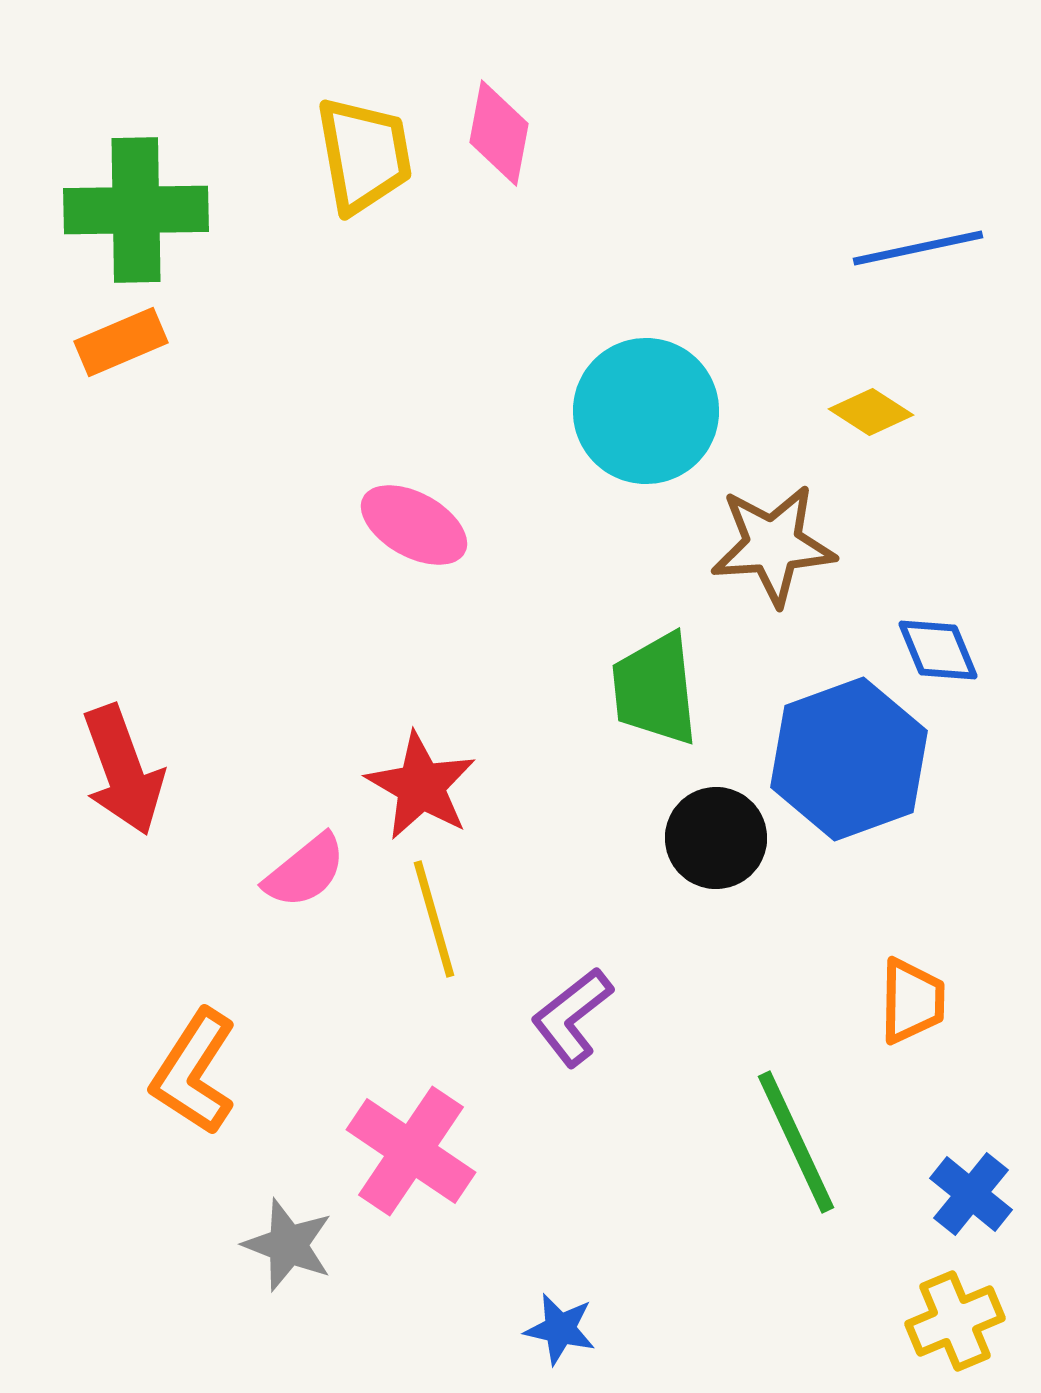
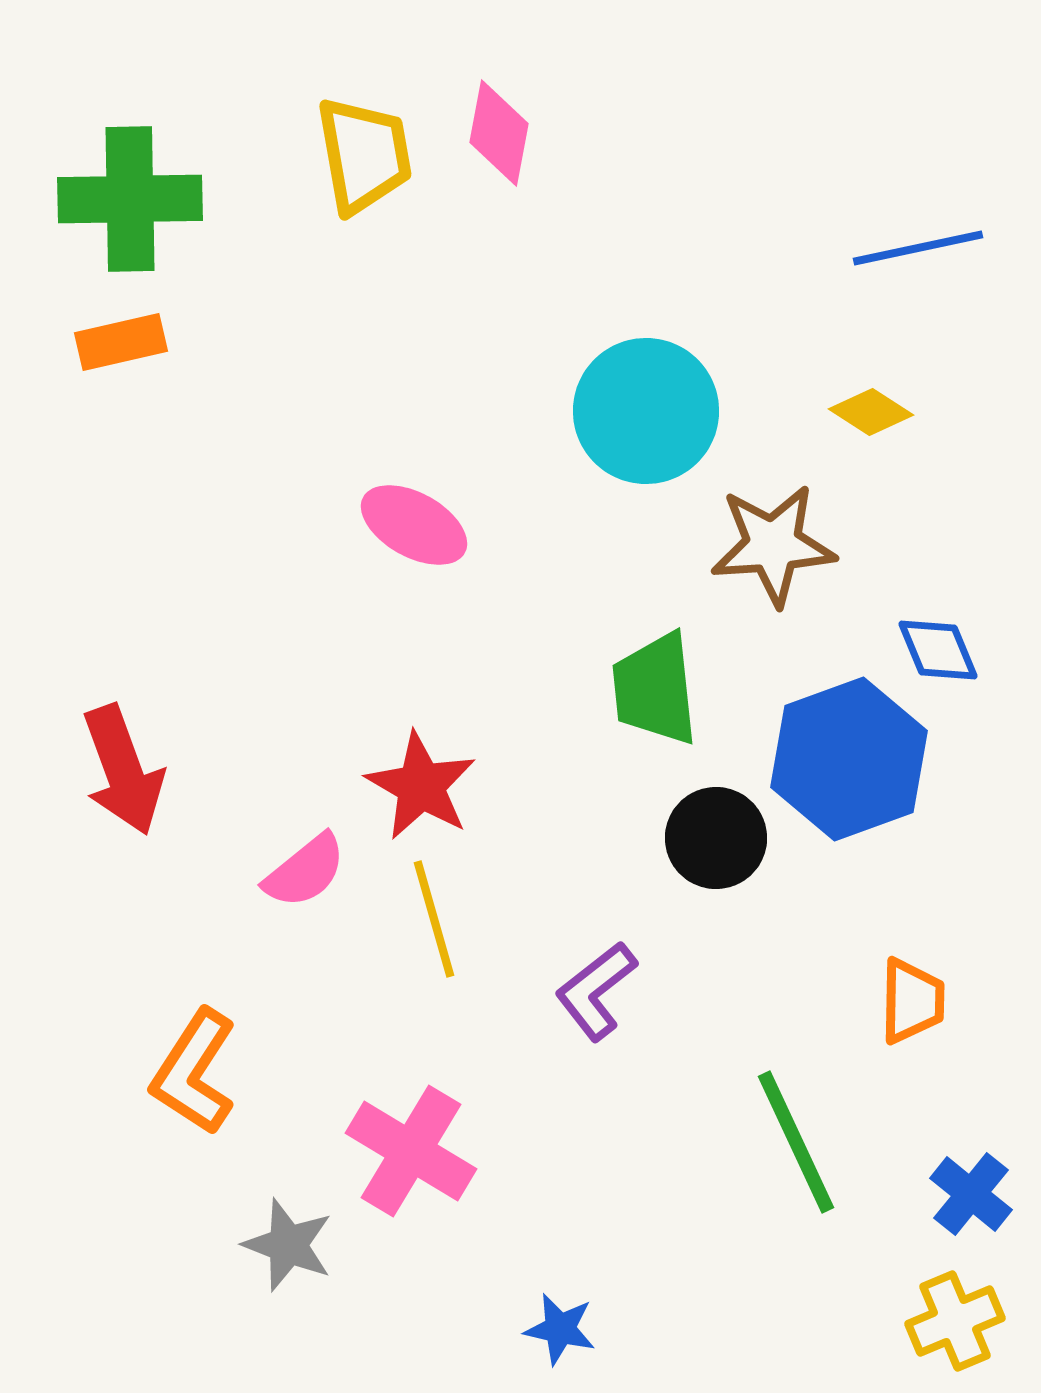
green cross: moved 6 px left, 11 px up
orange rectangle: rotated 10 degrees clockwise
purple L-shape: moved 24 px right, 26 px up
pink cross: rotated 3 degrees counterclockwise
